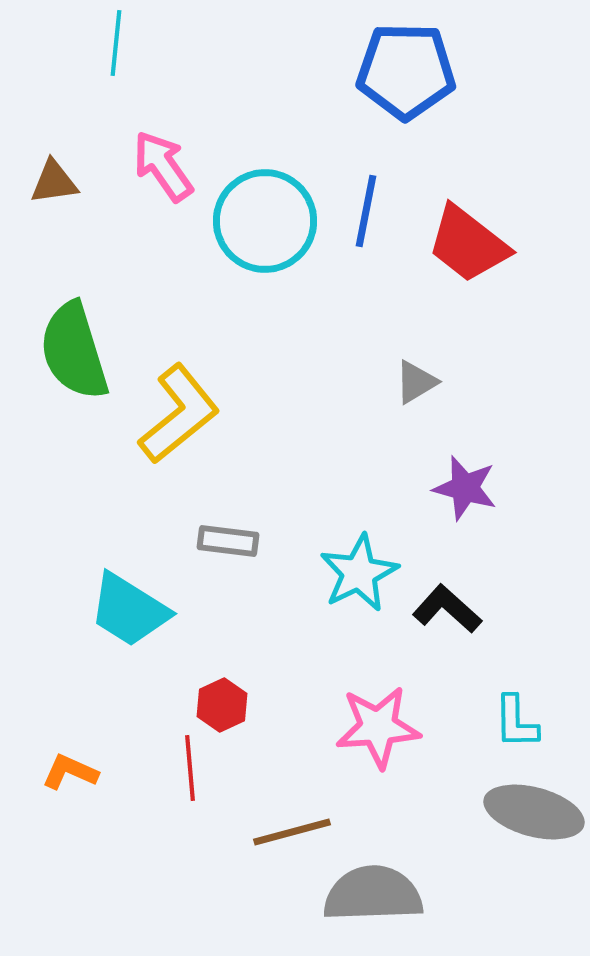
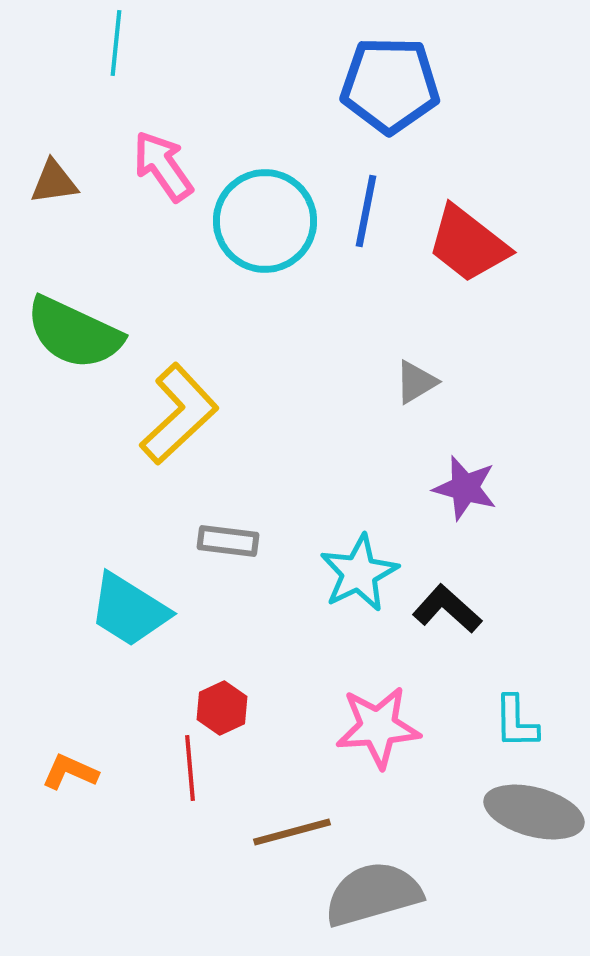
blue pentagon: moved 16 px left, 14 px down
green semicircle: moved 18 px up; rotated 48 degrees counterclockwise
yellow L-shape: rotated 4 degrees counterclockwise
red hexagon: moved 3 px down
gray semicircle: rotated 14 degrees counterclockwise
